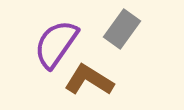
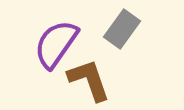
brown L-shape: rotated 39 degrees clockwise
